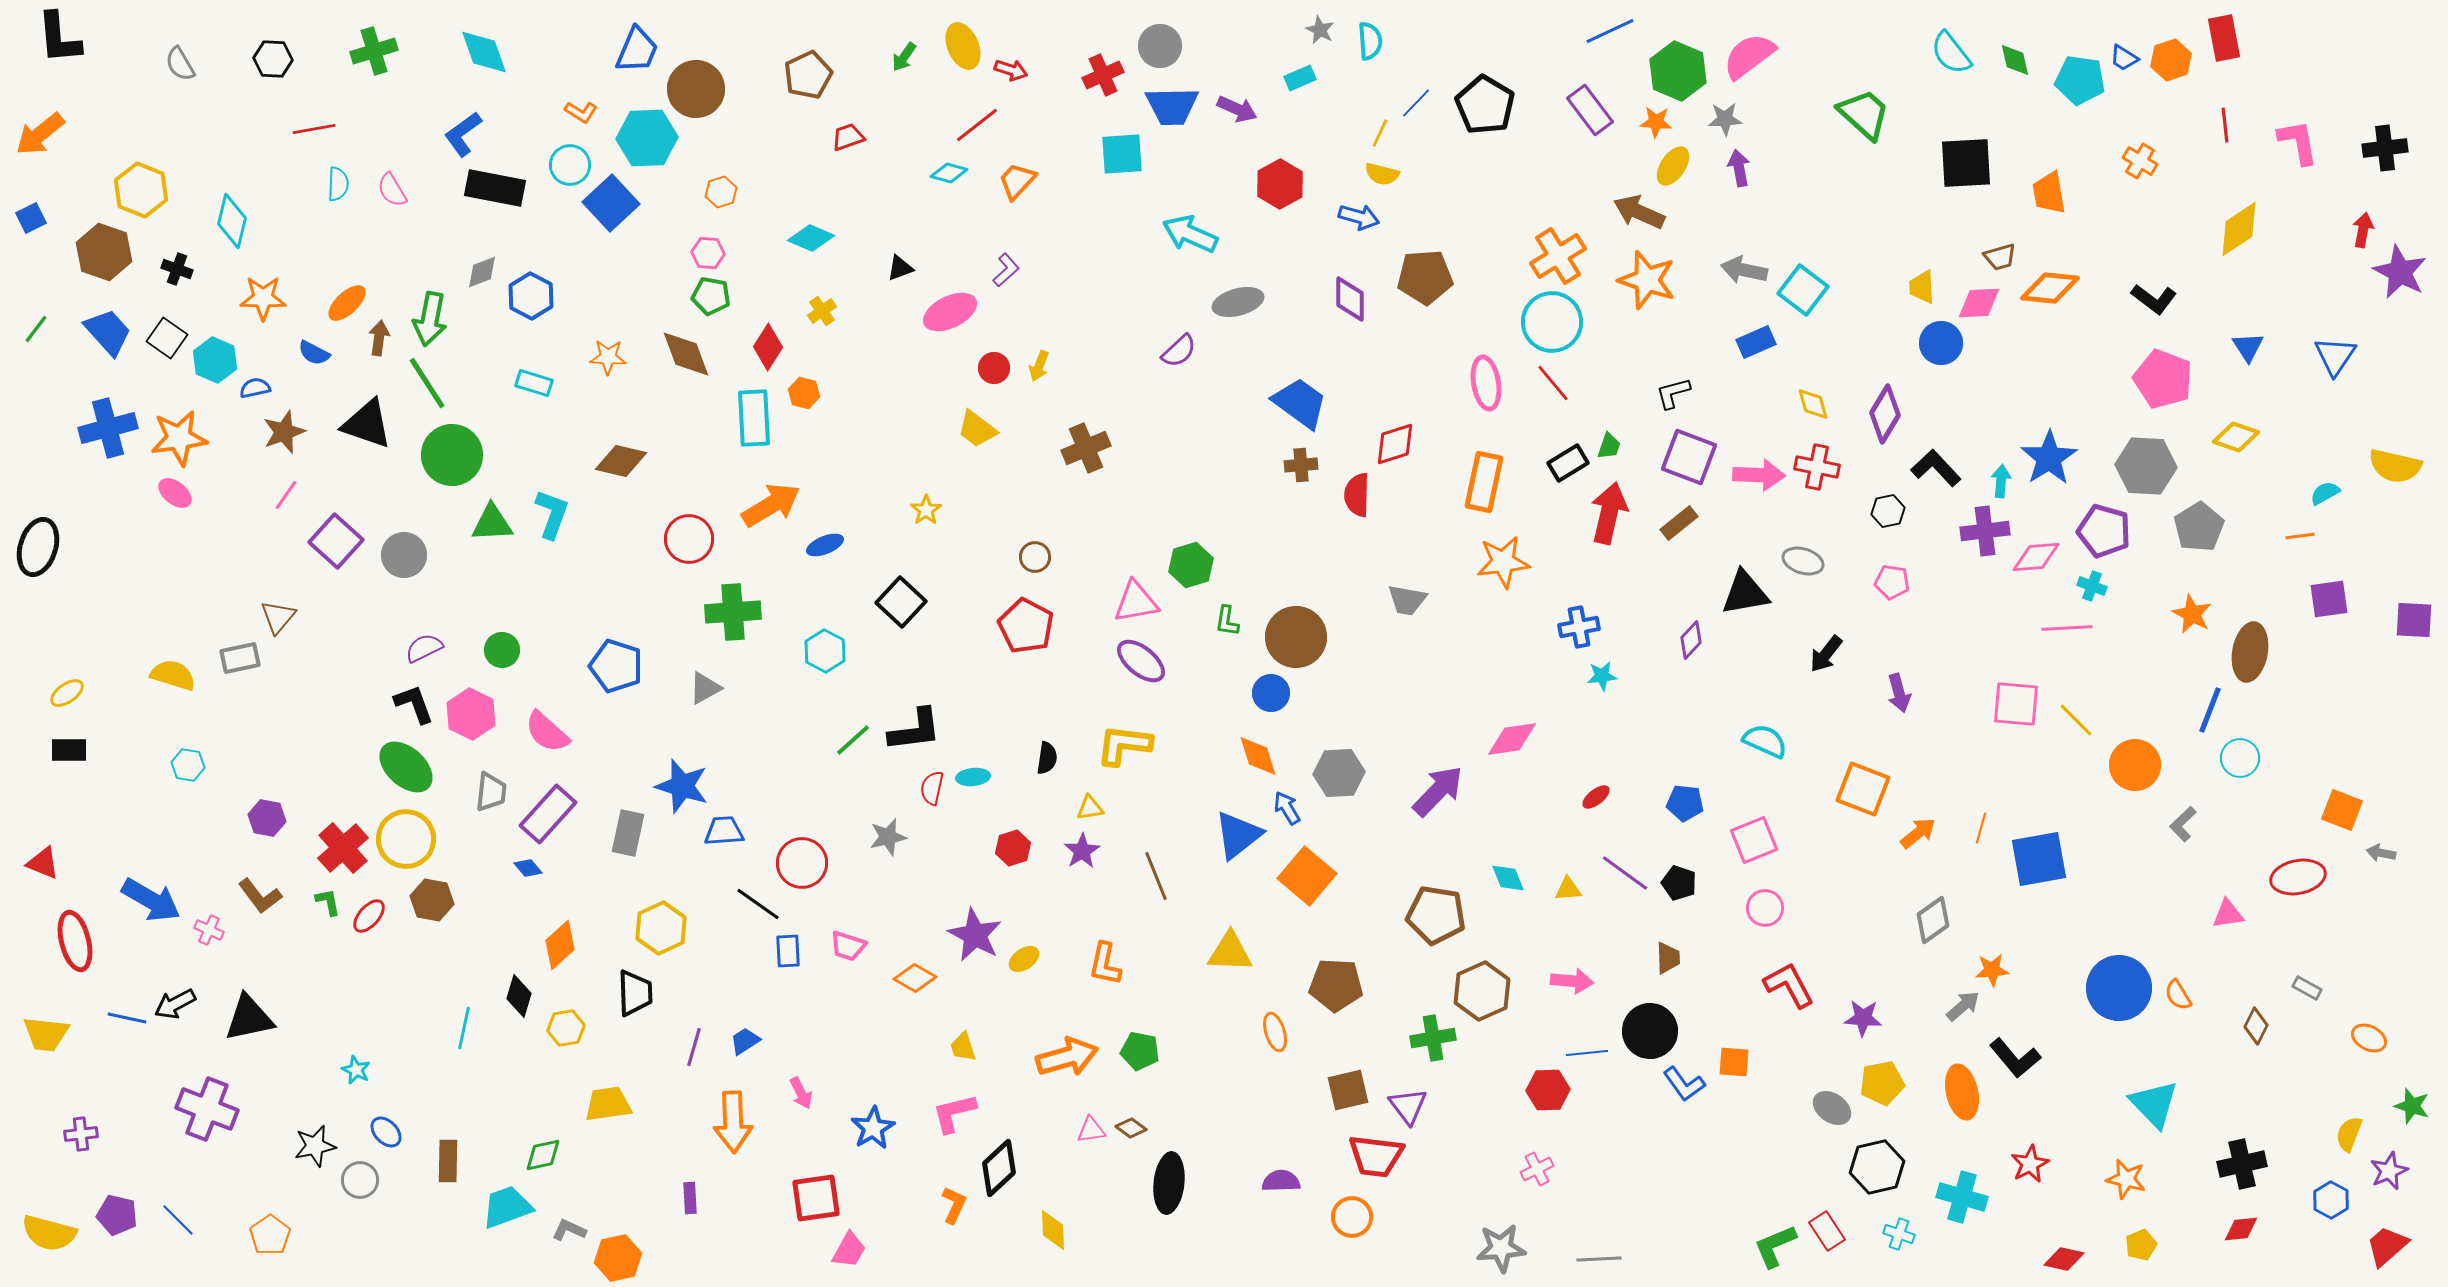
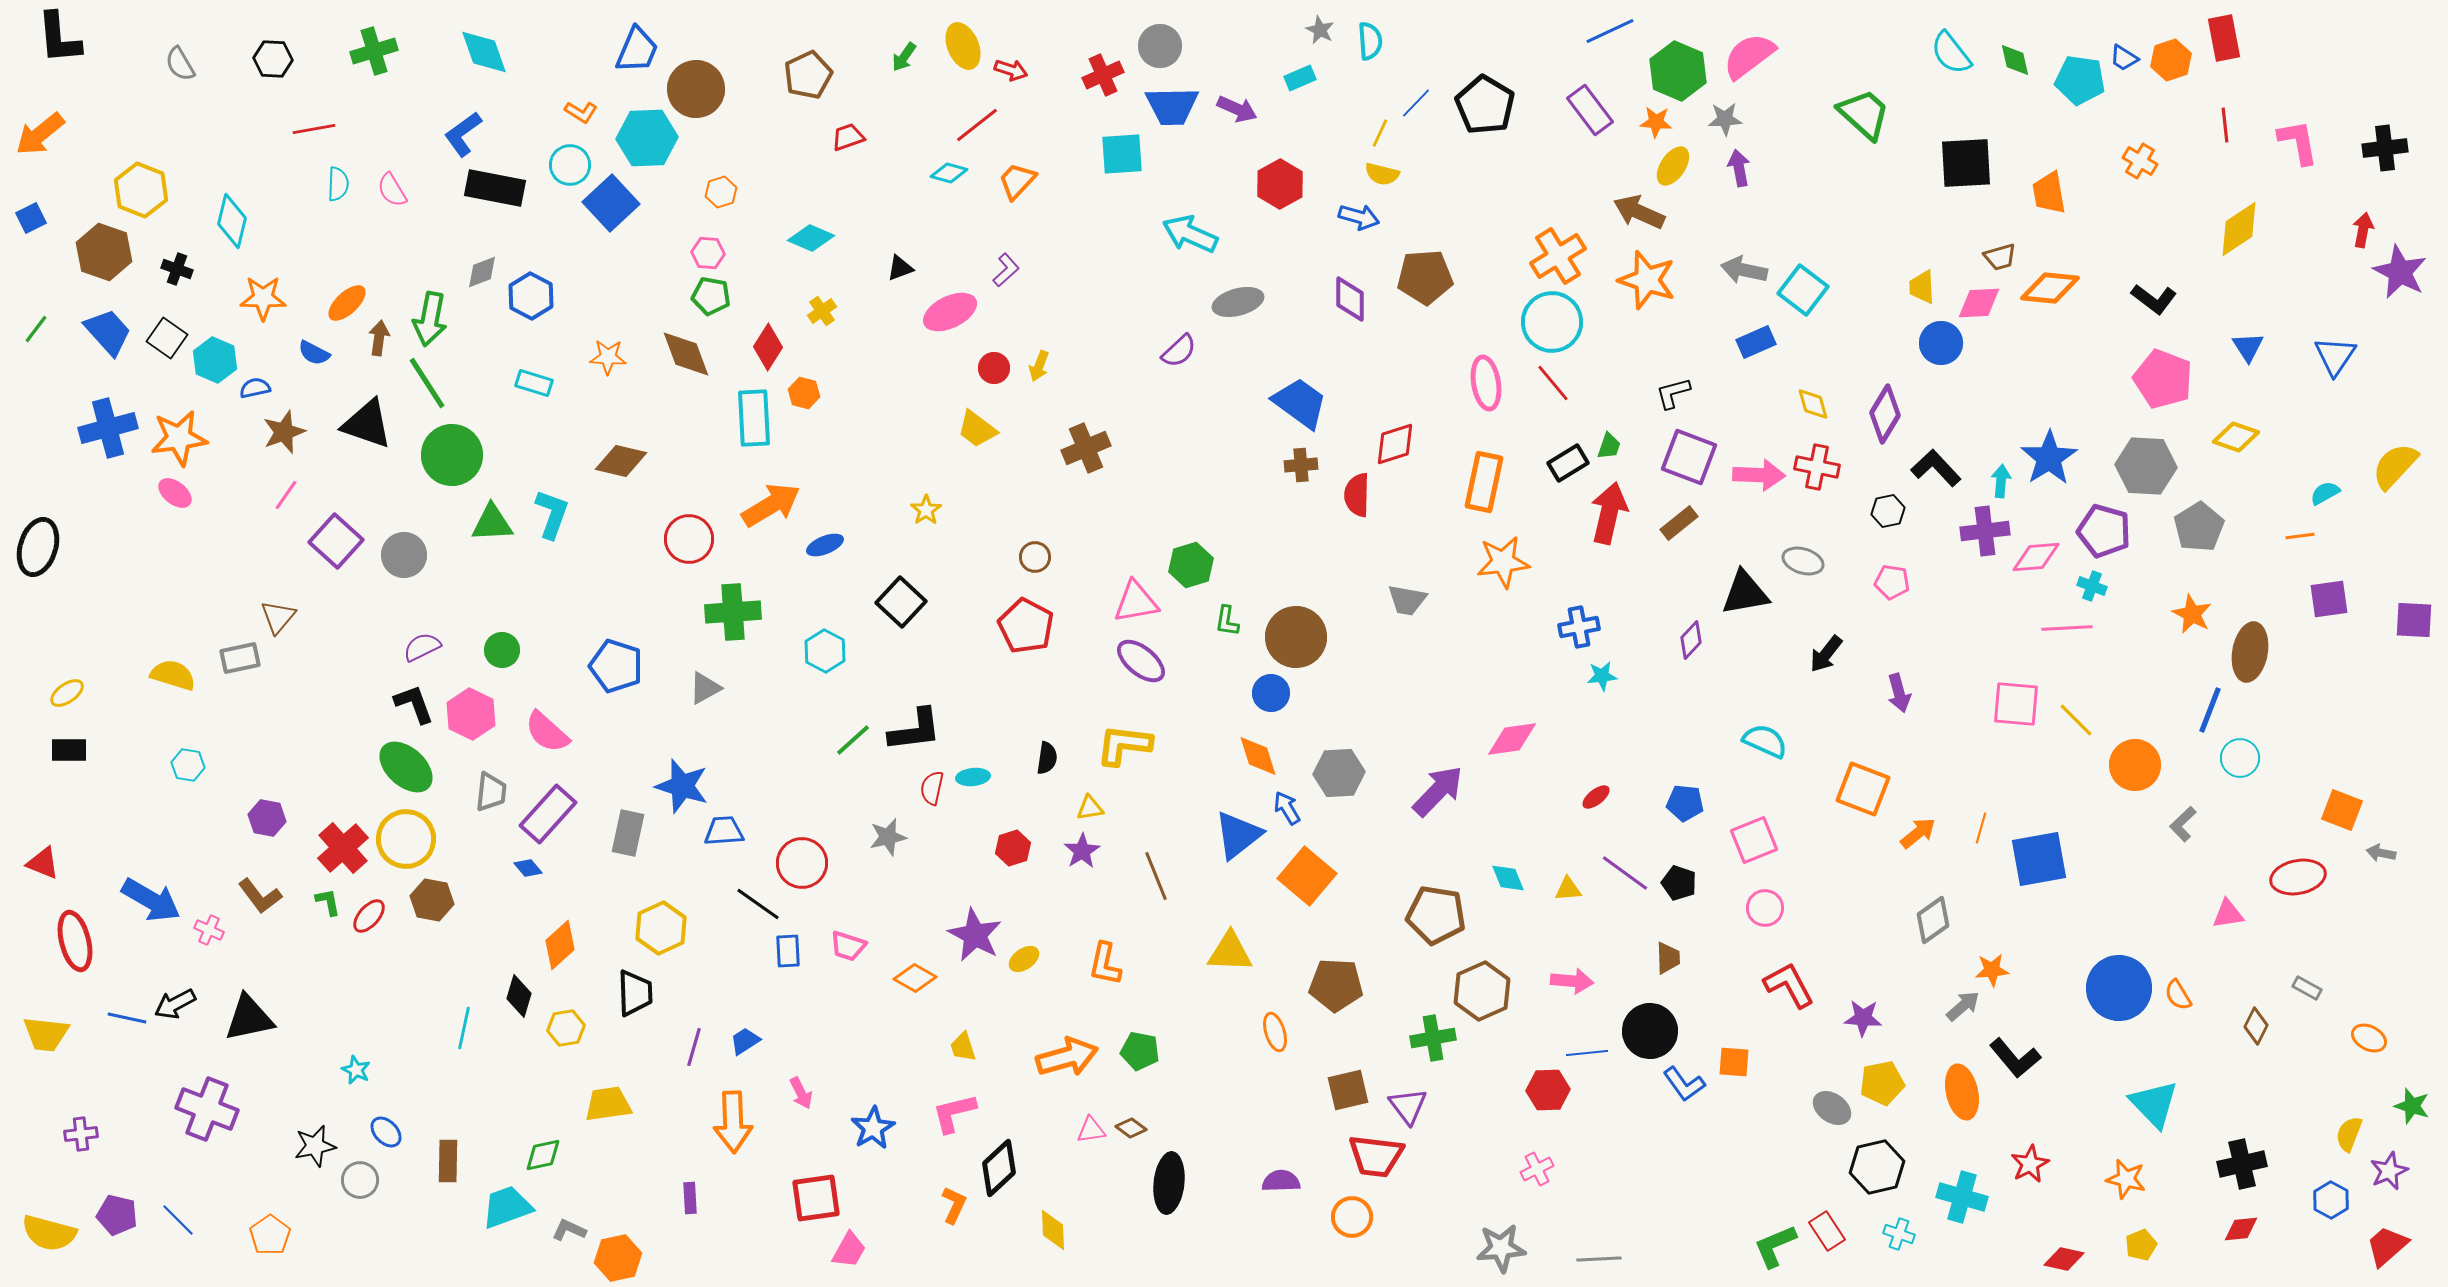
yellow semicircle at (2395, 466): rotated 120 degrees clockwise
purple semicircle at (424, 648): moved 2 px left, 1 px up
